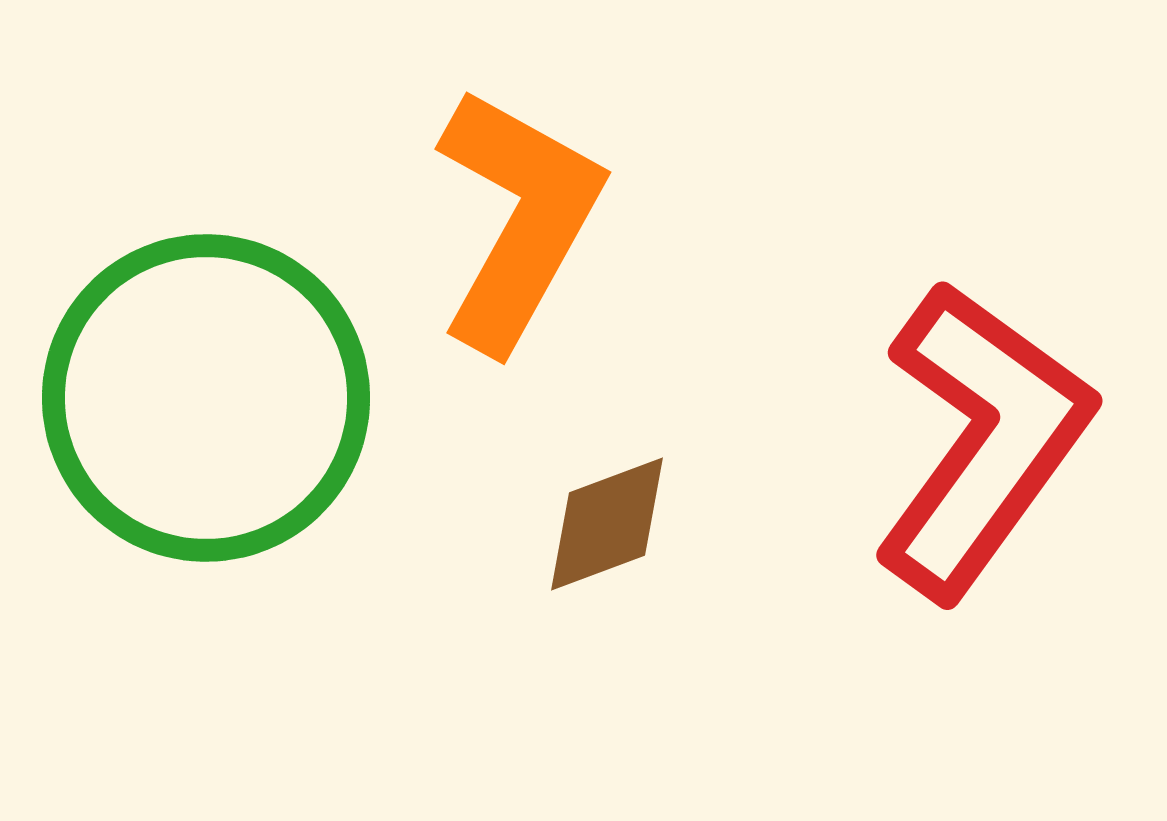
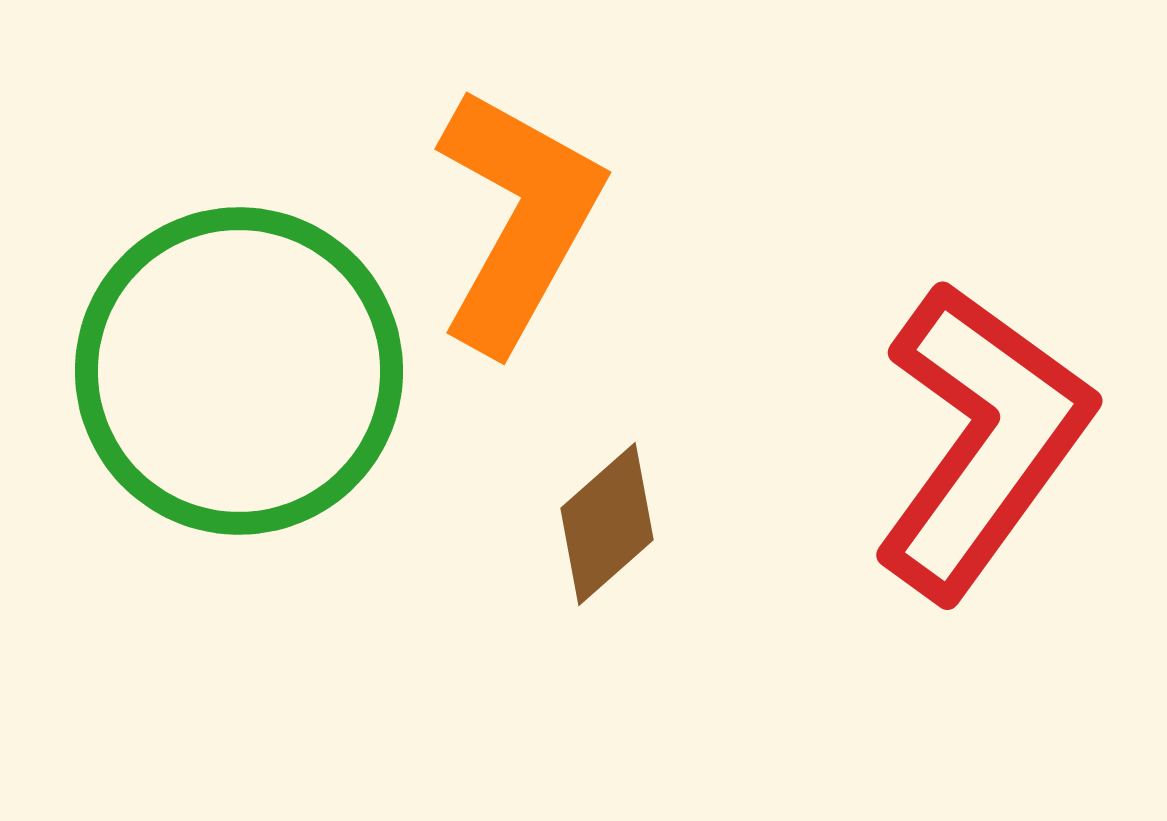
green circle: moved 33 px right, 27 px up
brown diamond: rotated 21 degrees counterclockwise
